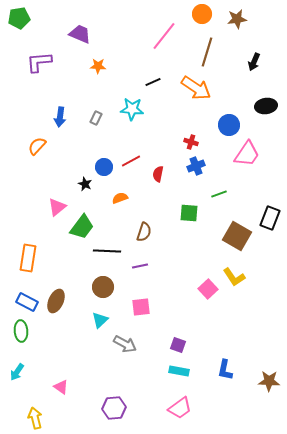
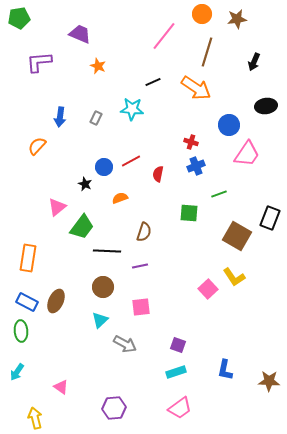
orange star at (98, 66): rotated 21 degrees clockwise
cyan rectangle at (179, 371): moved 3 px left, 1 px down; rotated 30 degrees counterclockwise
